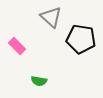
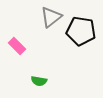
gray triangle: rotated 40 degrees clockwise
black pentagon: moved 8 px up
